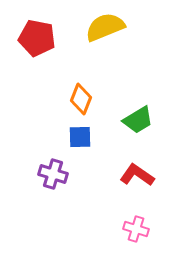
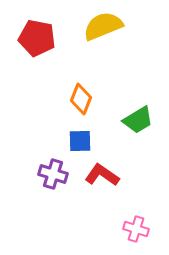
yellow semicircle: moved 2 px left, 1 px up
blue square: moved 4 px down
red L-shape: moved 35 px left
